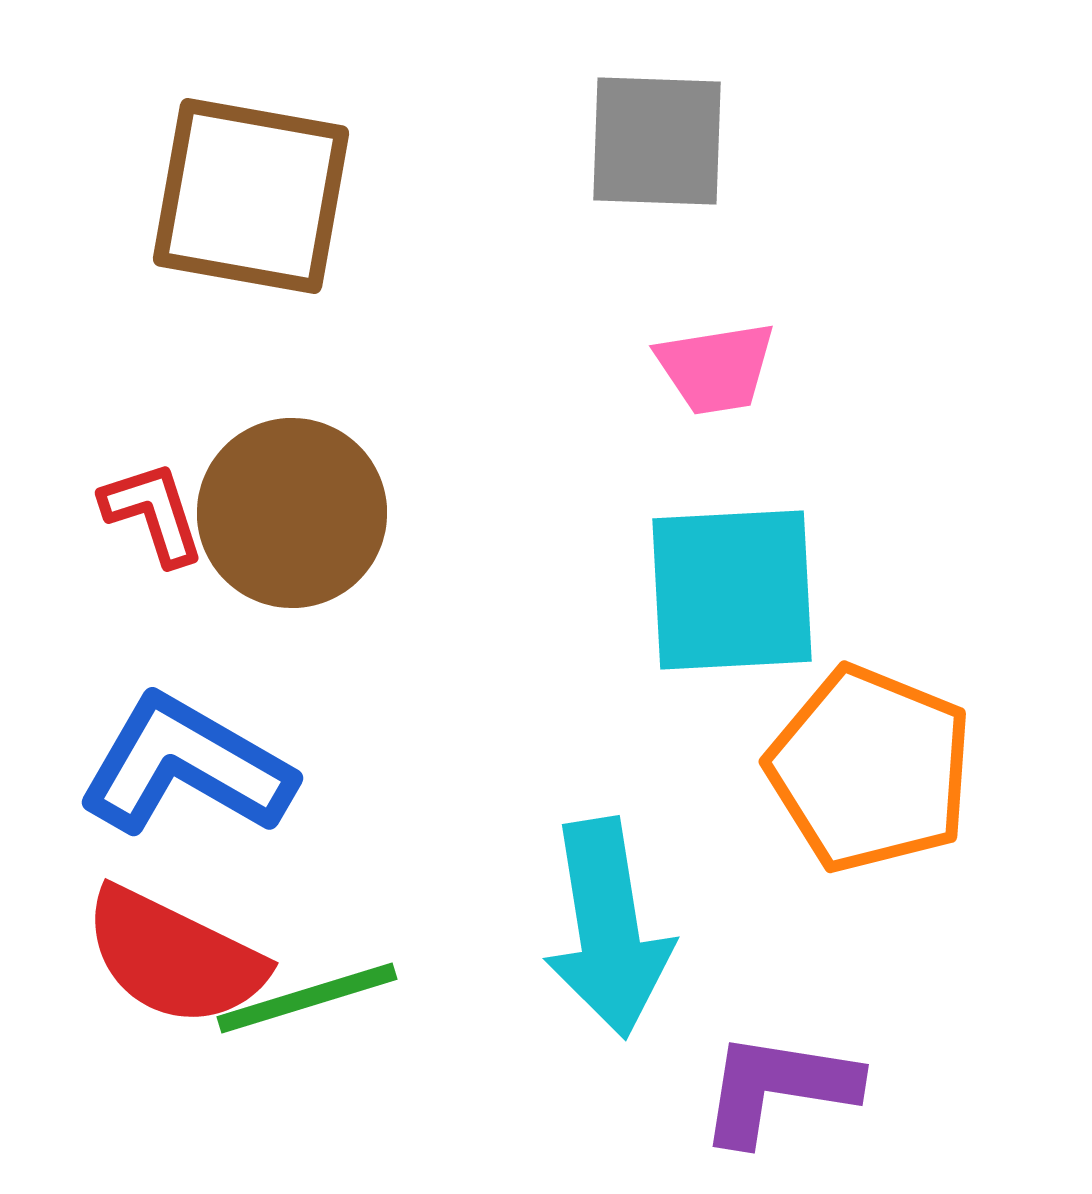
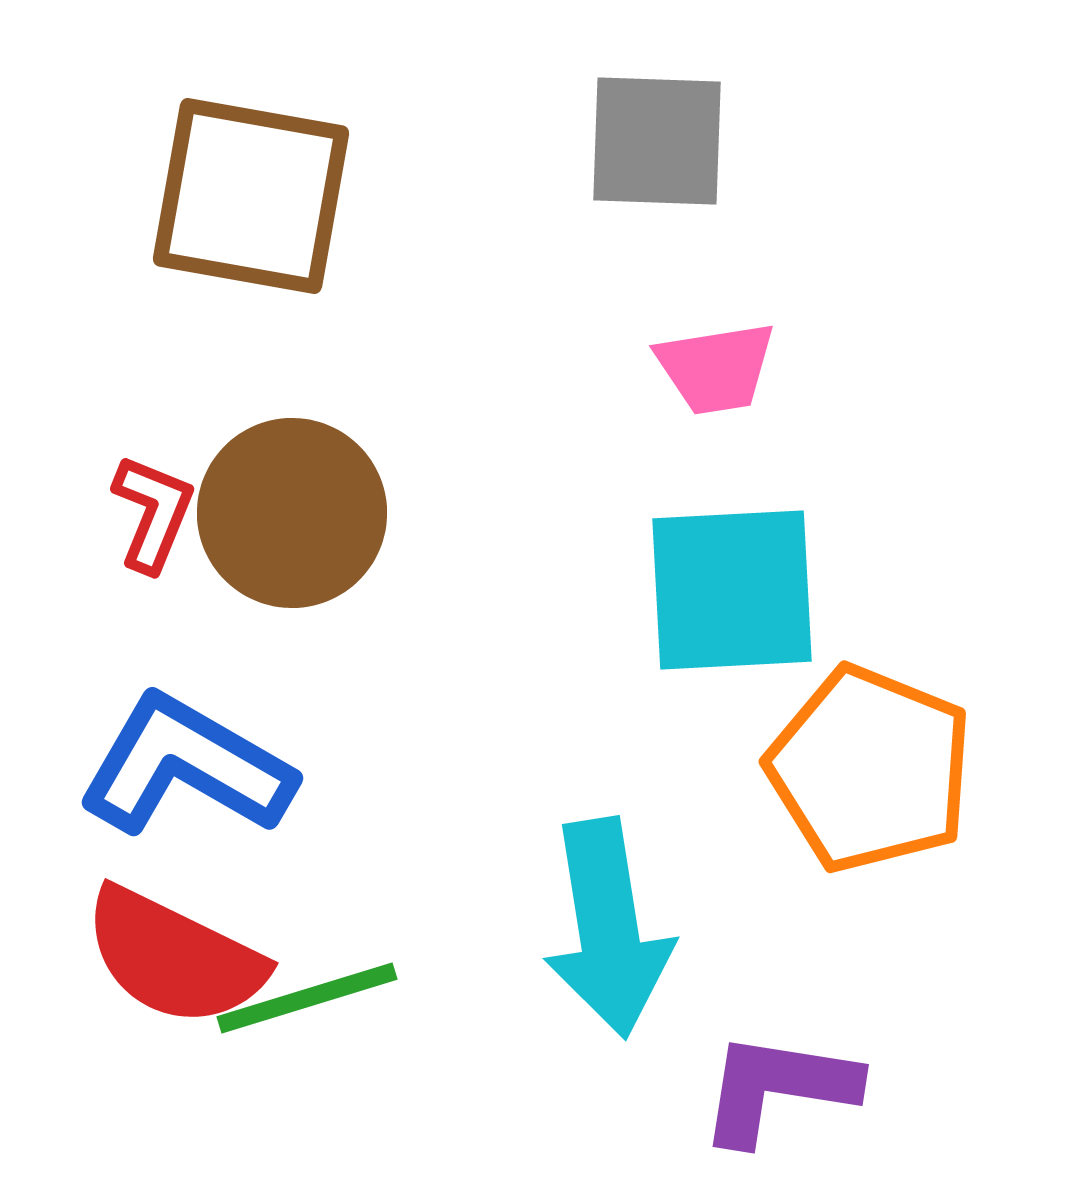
red L-shape: rotated 40 degrees clockwise
